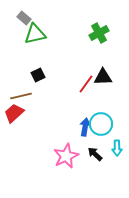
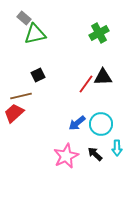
blue arrow: moved 8 px left, 4 px up; rotated 138 degrees counterclockwise
